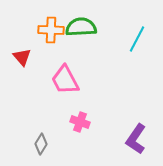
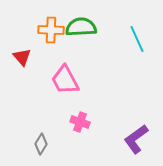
cyan line: rotated 52 degrees counterclockwise
purple L-shape: rotated 20 degrees clockwise
